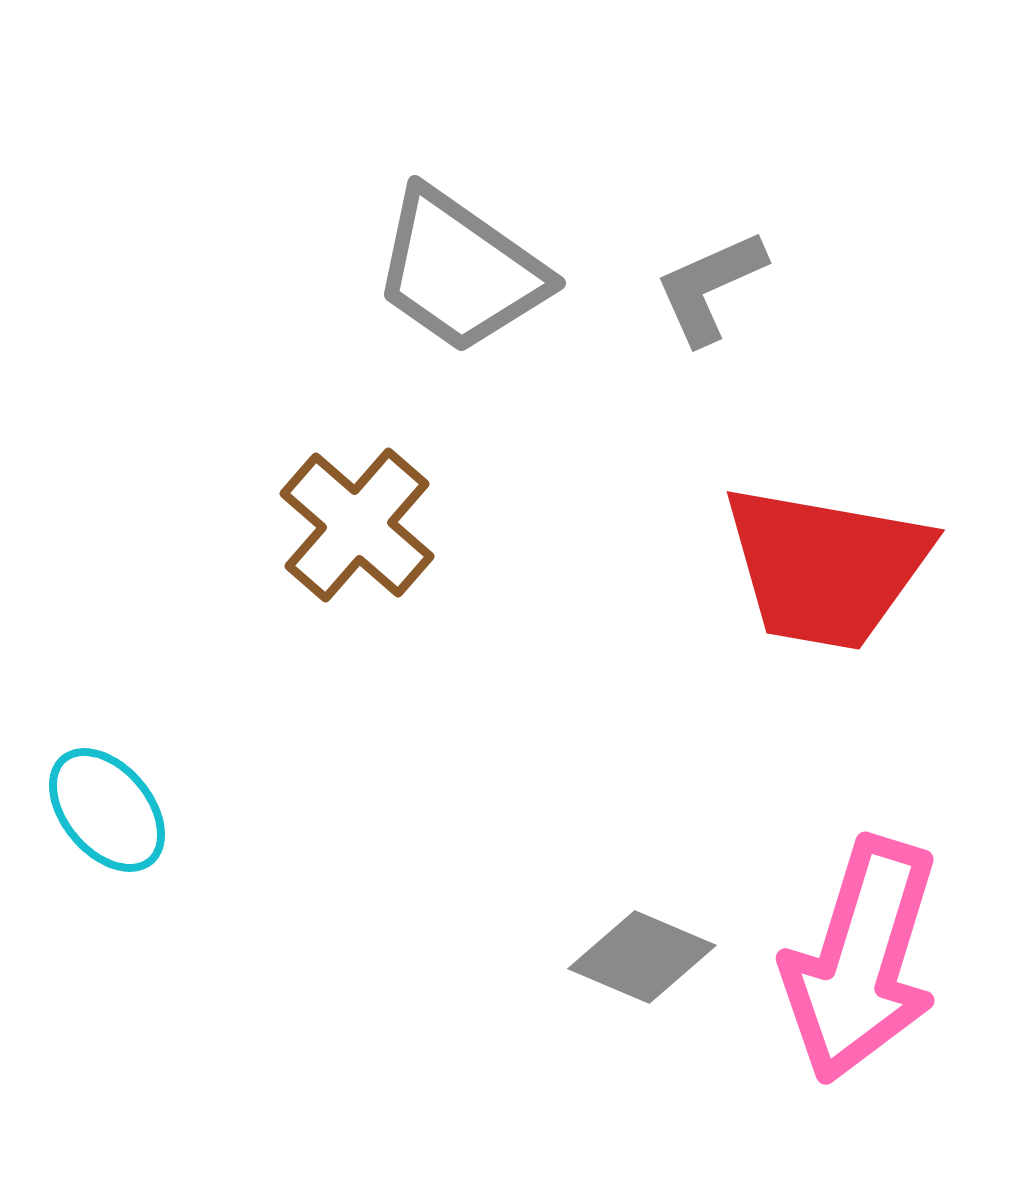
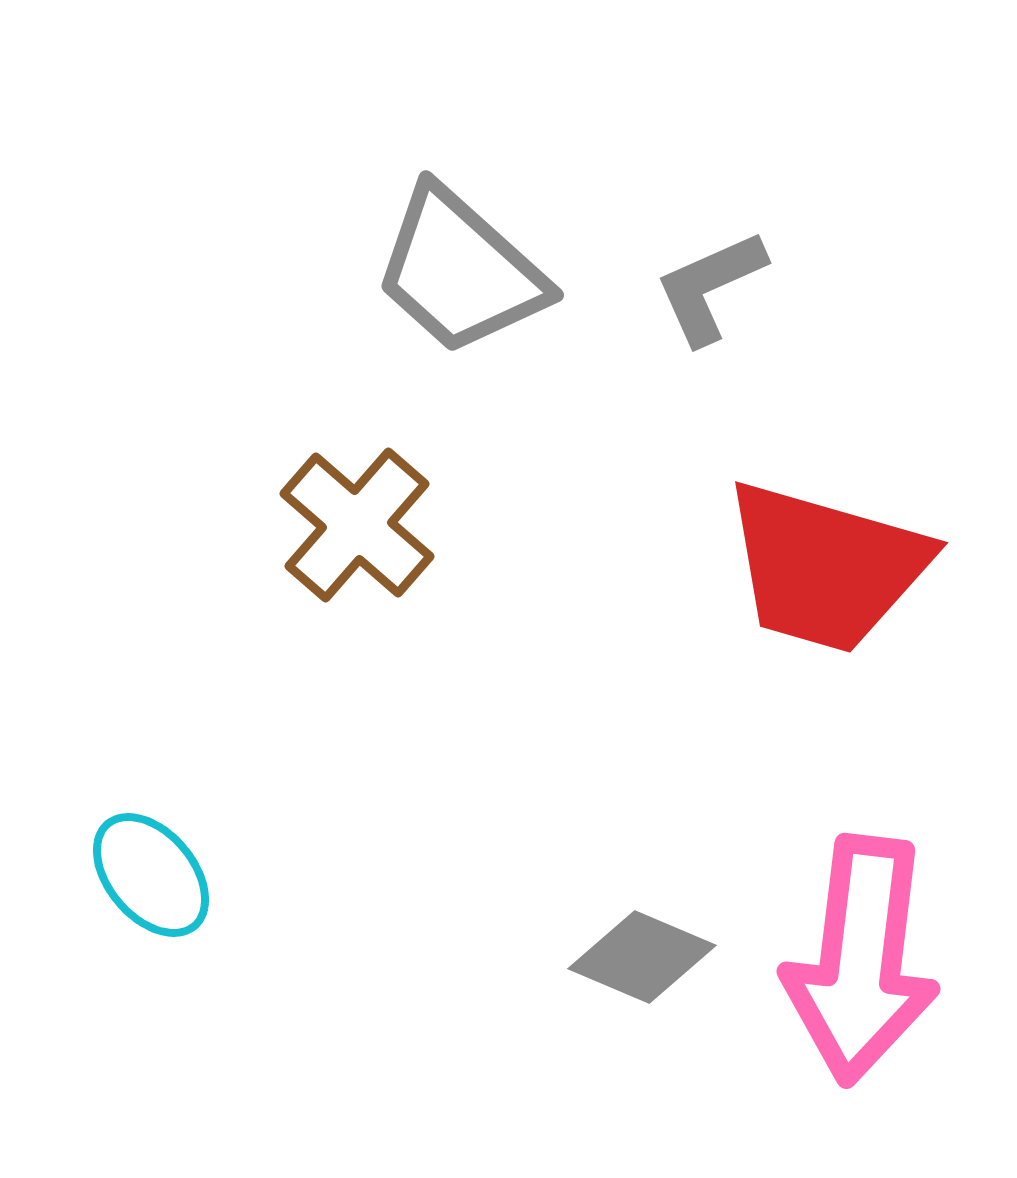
gray trapezoid: rotated 7 degrees clockwise
red trapezoid: rotated 6 degrees clockwise
cyan ellipse: moved 44 px right, 65 px down
pink arrow: rotated 10 degrees counterclockwise
